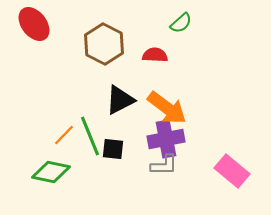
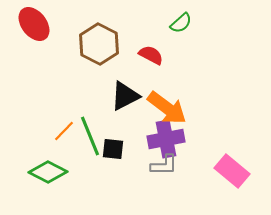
brown hexagon: moved 5 px left
red semicircle: moved 4 px left; rotated 25 degrees clockwise
black triangle: moved 5 px right, 4 px up
orange line: moved 4 px up
green diamond: moved 3 px left; rotated 15 degrees clockwise
